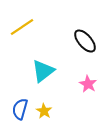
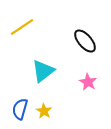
pink star: moved 2 px up
